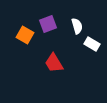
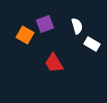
purple square: moved 3 px left
